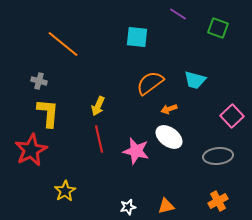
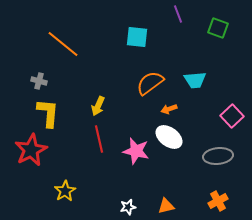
purple line: rotated 36 degrees clockwise
cyan trapezoid: rotated 20 degrees counterclockwise
